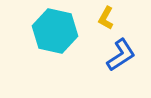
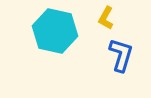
blue L-shape: rotated 40 degrees counterclockwise
